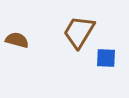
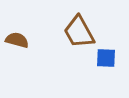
brown trapezoid: rotated 60 degrees counterclockwise
